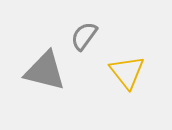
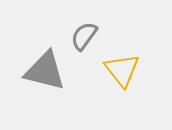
yellow triangle: moved 5 px left, 2 px up
